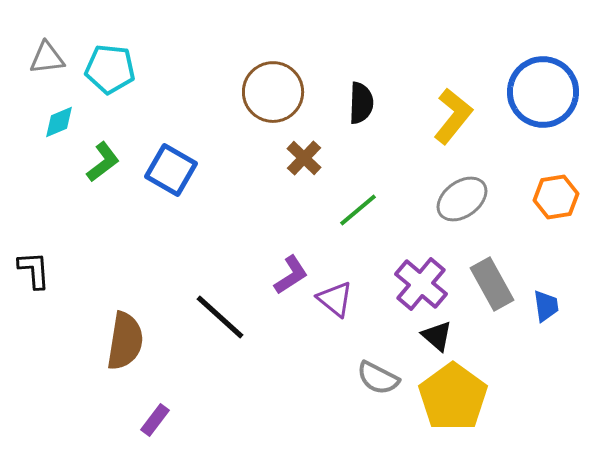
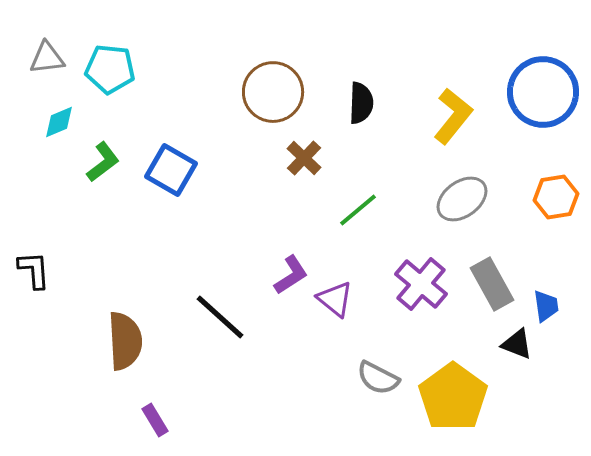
black triangle: moved 80 px right, 8 px down; rotated 20 degrees counterclockwise
brown semicircle: rotated 12 degrees counterclockwise
purple rectangle: rotated 68 degrees counterclockwise
